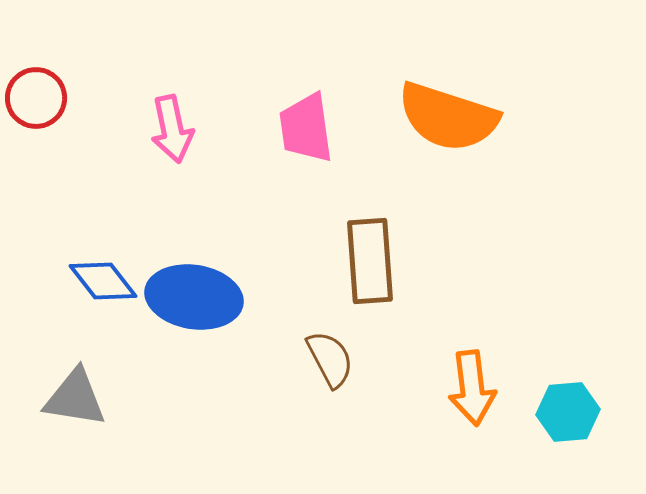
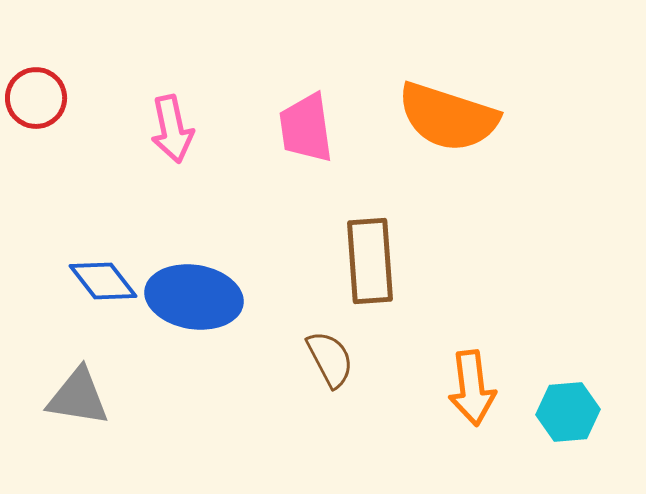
gray triangle: moved 3 px right, 1 px up
